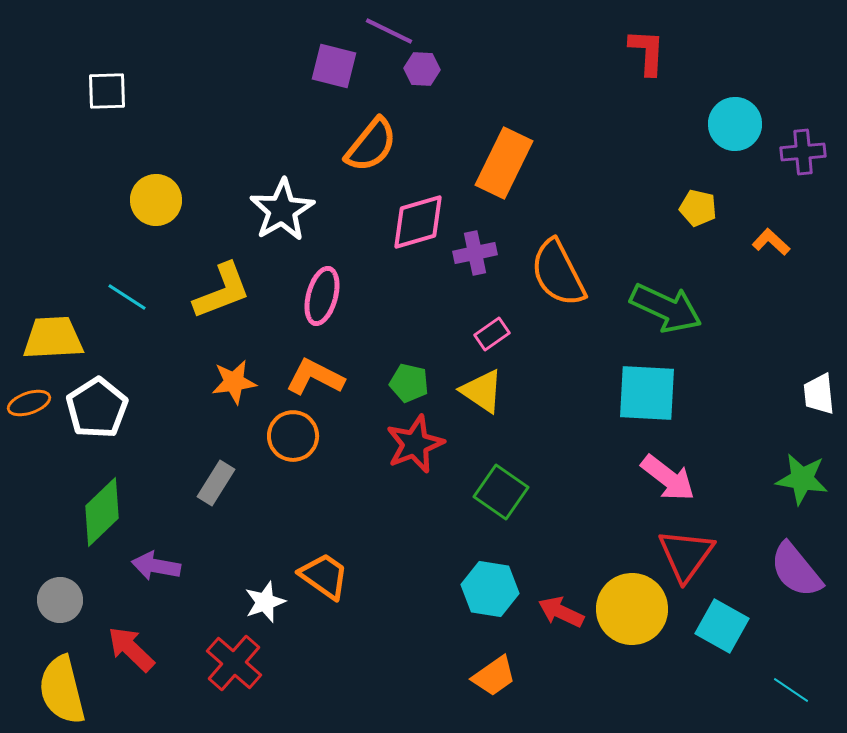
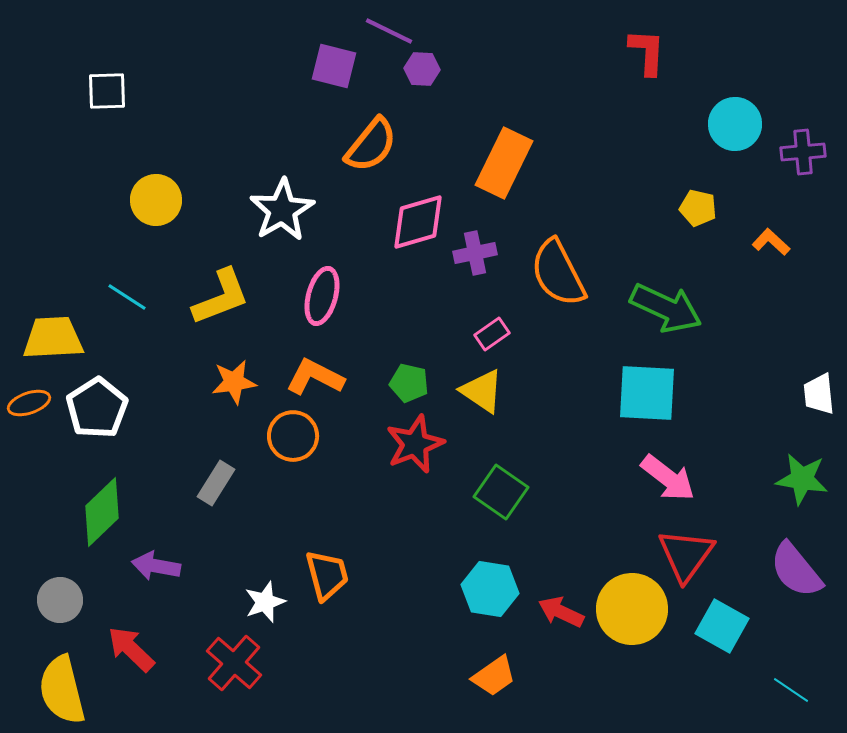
yellow L-shape at (222, 291): moved 1 px left, 6 px down
orange trapezoid at (324, 576): moved 3 px right, 1 px up; rotated 40 degrees clockwise
